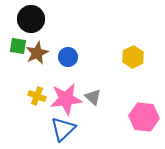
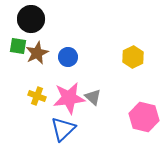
pink star: moved 3 px right, 1 px up
pink hexagon: rotated 8 degrees clockwise
